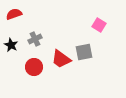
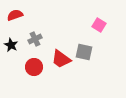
red semicircle: moved 1 px right, 1 px down
gray square: rotated 24 degrees clockwise
